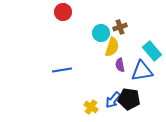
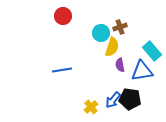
red circle: moved 4 px down
black pentagon: moved 1 px right
yellow cross: rotated 16 degrees clockwise
